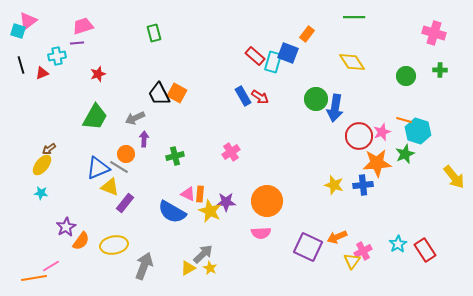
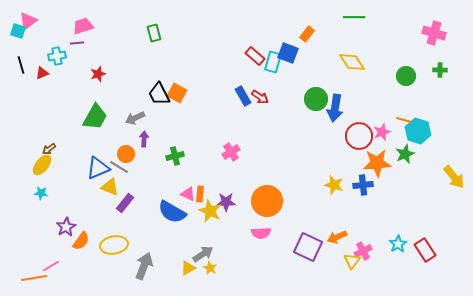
gray arrow at (203, 254): rotated 10 degrees clockwise
